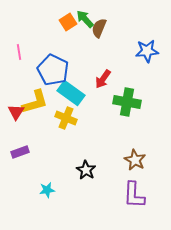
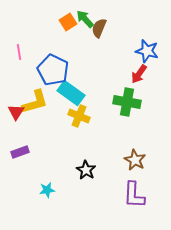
blue star: rotated 20 degrees clockwise
red arrow: moved 36 px right, 5 px up
yellow cross: moved 13 px right, 2 px up
